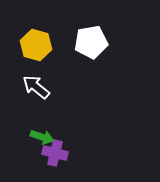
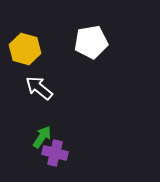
yellow hexagon: moved 11 px left, 4 px down
white arrow: moved 3 px right, 1 px down
green arrow: rotated 75 degrees counterclockwise
